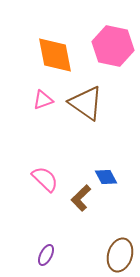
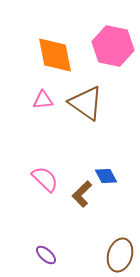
pink triangle: rotated 15 degrees clockwise
blue diamond: moved 1 px up
brown L-shape: moved 1 px right, 4 px up
purple ellipse: rotated 75 degrees counterclockwise
